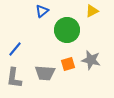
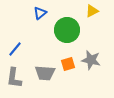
blue triangle: moved 2 px left, 2 px down
